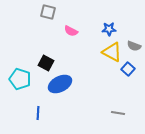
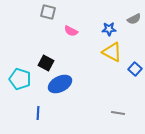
gray semicircle: moved 27 px up; rotated 48 degrees counterclockwise
blue square: moved 7 px right
